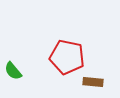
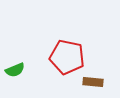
green semicircle: moved 2 px right, 1 px up; rotated 72 degrees counterclockwise
